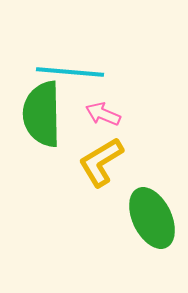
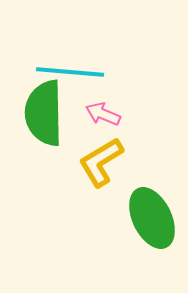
green semicircle: moved 2 px right, 1 px up
